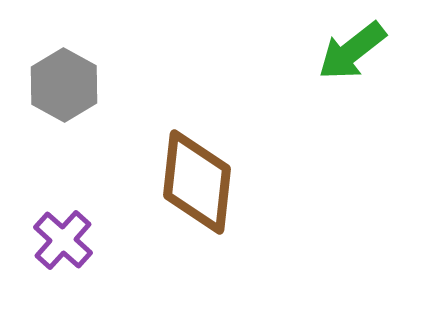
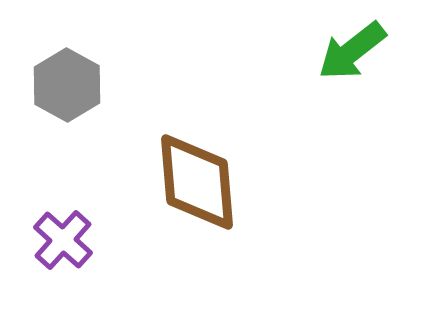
gray hexagon: moved 3 px right
brown diamond: rotated 11 degrees counterclockwise
